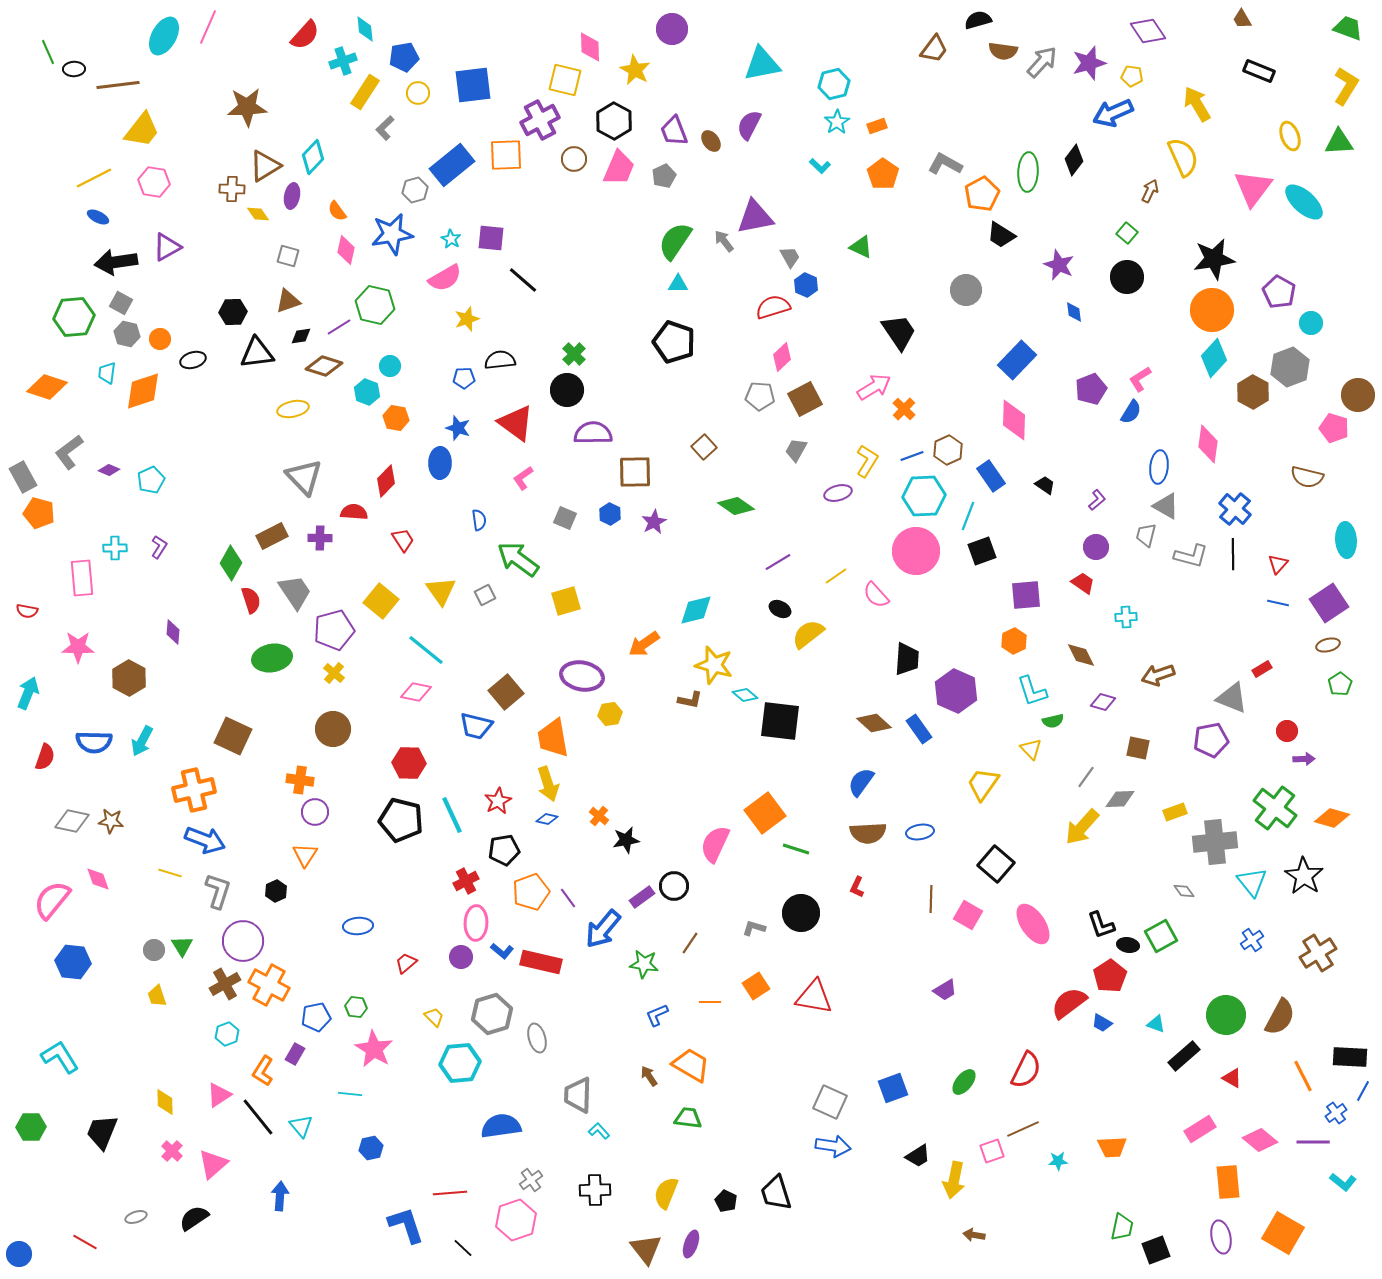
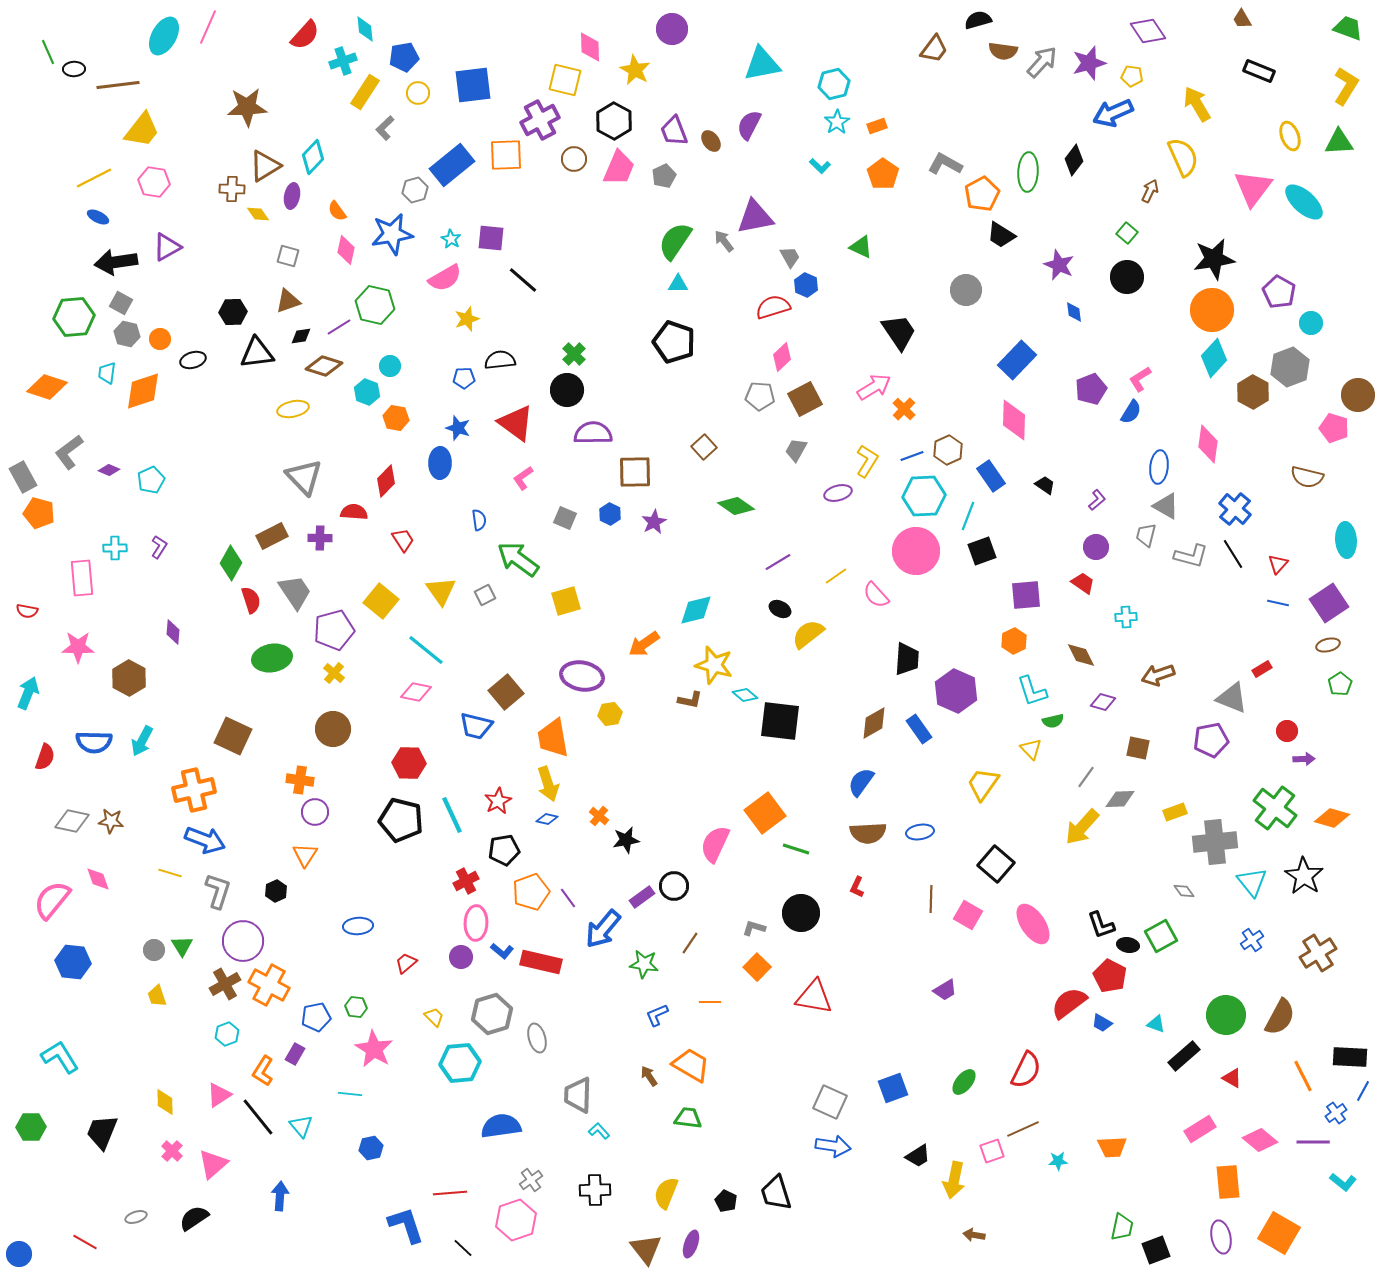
black line at (1233, 554): rotated 32 degrees counterclockwise
brown diamond at (874, 723): rotated 72 degrees counterclockwise
red pentagon at (1110, 976): rotated 12 degrees counterclockwise
orange square at (756, 986): moved 1 px right, 19 px up; rotated 12 degrees counterclockwise
orange square at (1283, 1233): moved 4 px left
